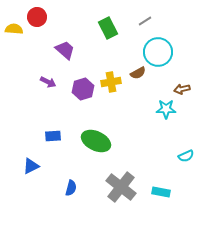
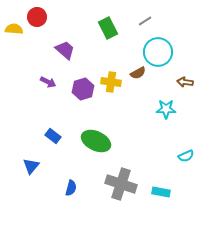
yellow cross: rotated 18 degrees clockwise
brown arrow: moved 3 px right, 7 px up; rotated 21 degrees clockwise
blue rectangle: rotated 42 degrees clockwise
blue triangle: rotated 24 degrees counterclockwise
gray cross: moved 3 px up; rotated 20 degrees counterclockwise
